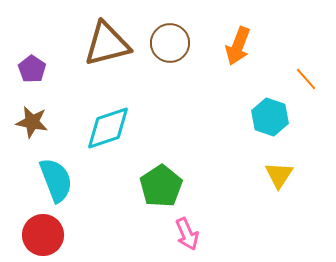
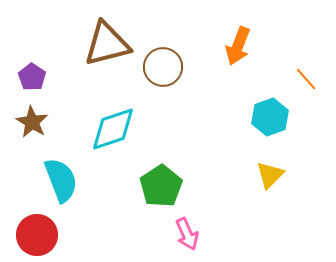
brown circle: moved 7 px left, 24 px down
purple pentagon: moved 8 px down
cyan hexagon: rotated 21 degrees clockwise
brown star: rotated 20 degrees clockwise
cyan diamond: moved 5 px right, 1 px down
yellow triangle: moved 9 px left; rotated 12 degrees clockwise
cyan semicircle: moved 5 px right
red circle: moved 6 px left
